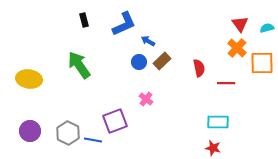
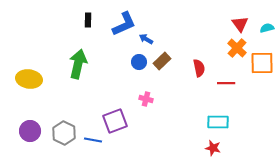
black rectangle: moved 4 px right; rotated 16 degrees clockwise
blue arrow: moved 2 px left, 2 px up
green arrow: moved 1 px left, 1 px up; rotated 48 degrees clockwise
pink cross: rotated 24 degrees counterclockwise
gray hexagon: moved 4 px left
